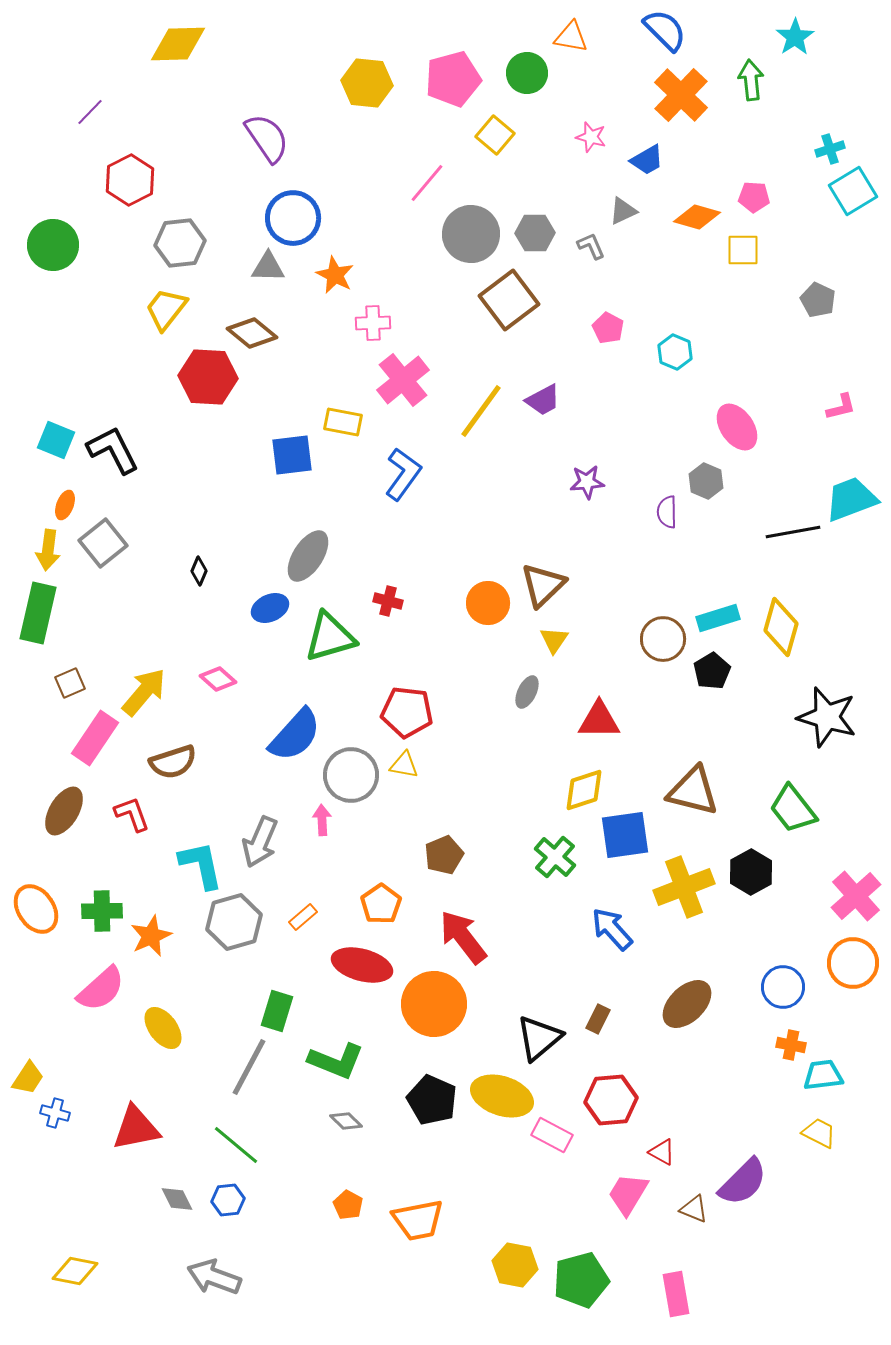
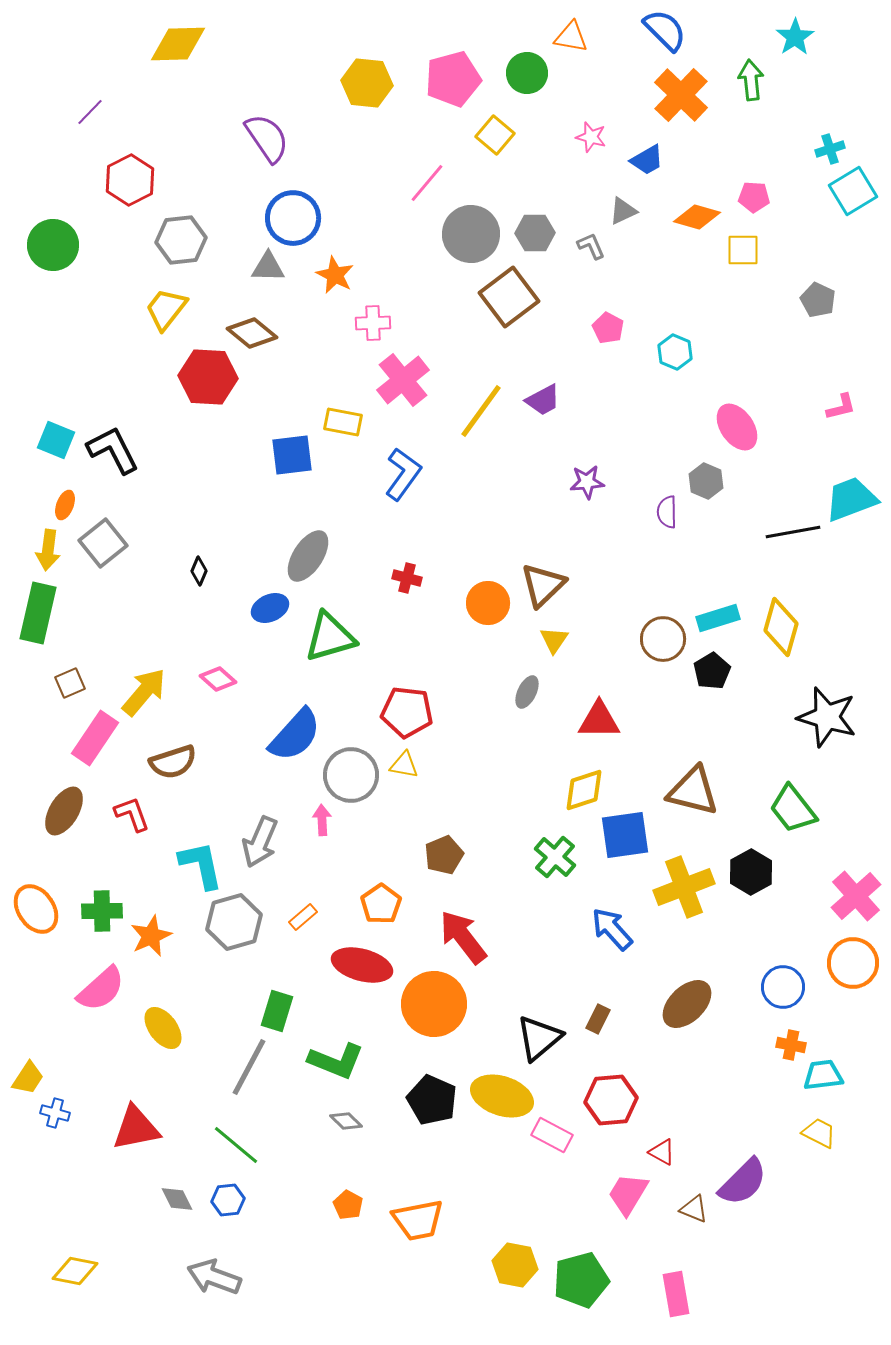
gray hexagon at (180, 243): moved 1 px right, 3 px up
brown square at (509, 300): moved 3 px up
red cross at (388, 601): moved 19 px right, 23 px up
